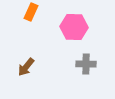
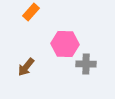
orange rectangle: rotated 18 degrees clockwise
pink hexagon: moved 9 px left, 17 px down
